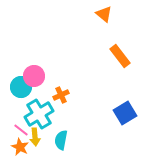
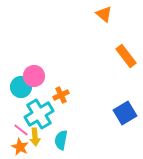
orange rectangle: moved 6 px right
